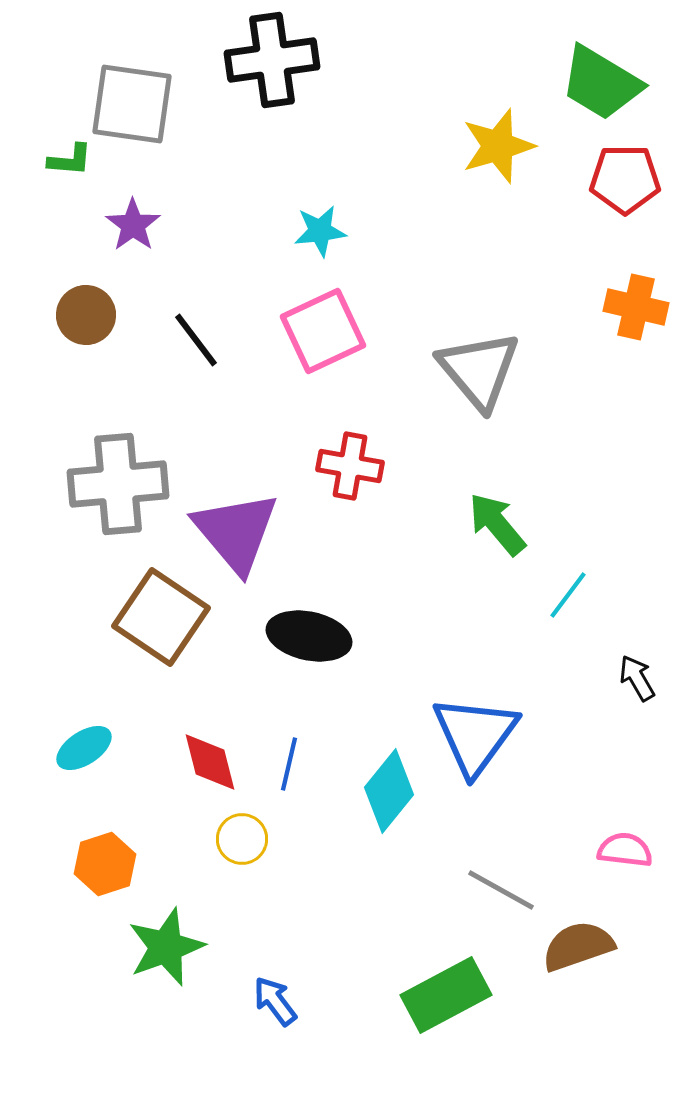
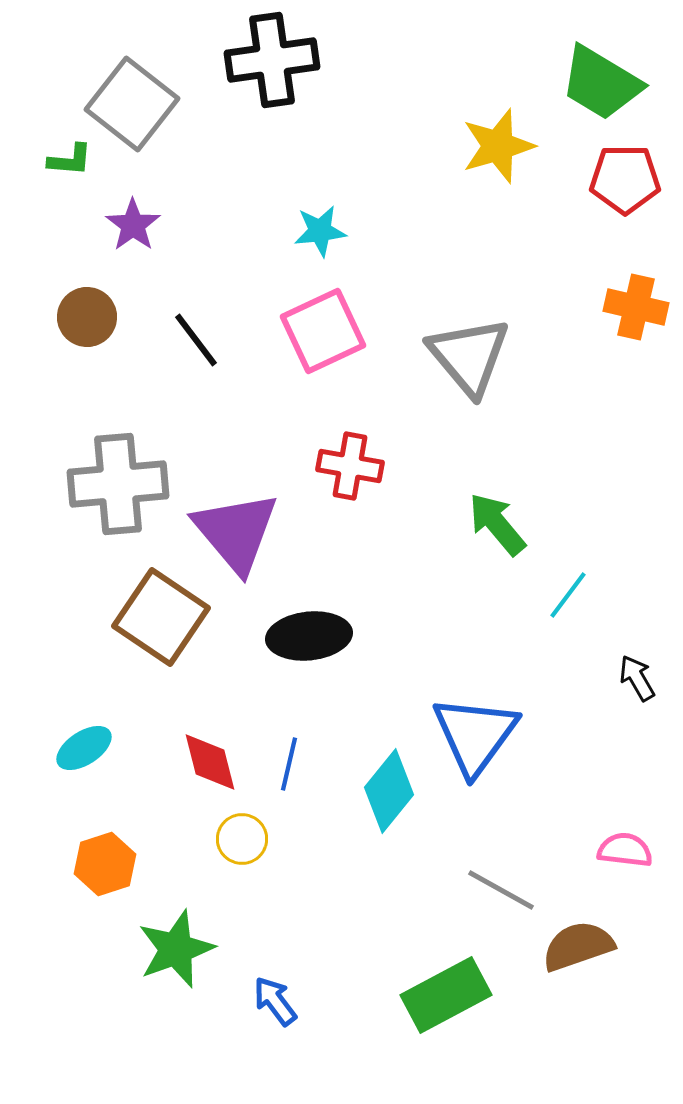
gray square: rotated 30 degrees clockwise
brown circle: moved 1 px right, 2 px down
gray triangle: moved 10 px left, 14 px up
black ellipse: rotated 18 degrees counterclockwise
green star: moved 10 px right, 2 px down
